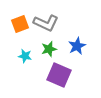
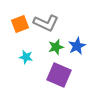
green star: moved 7 px right, 2 px up
cyan star: moved 1 px right, 1 px down
